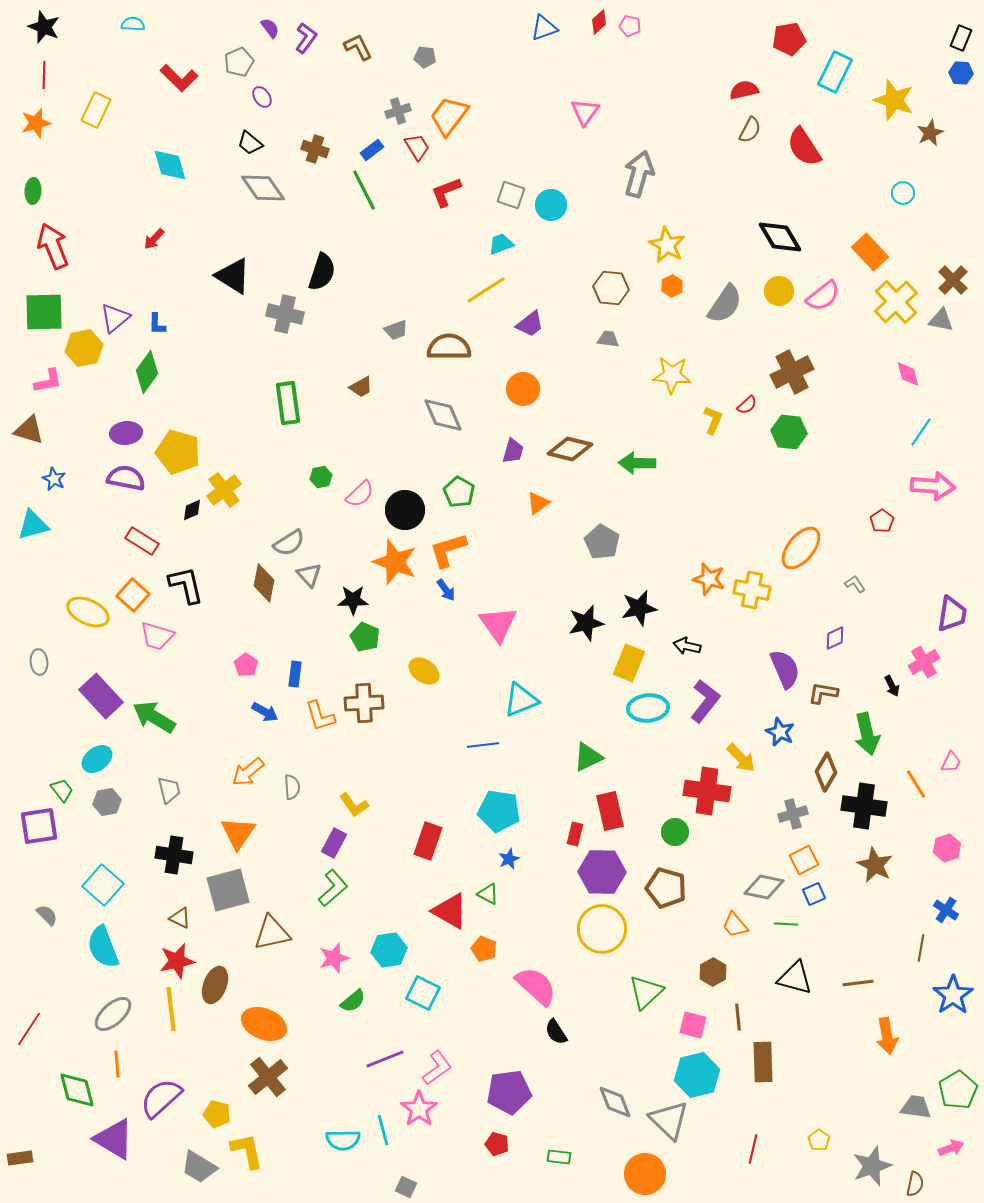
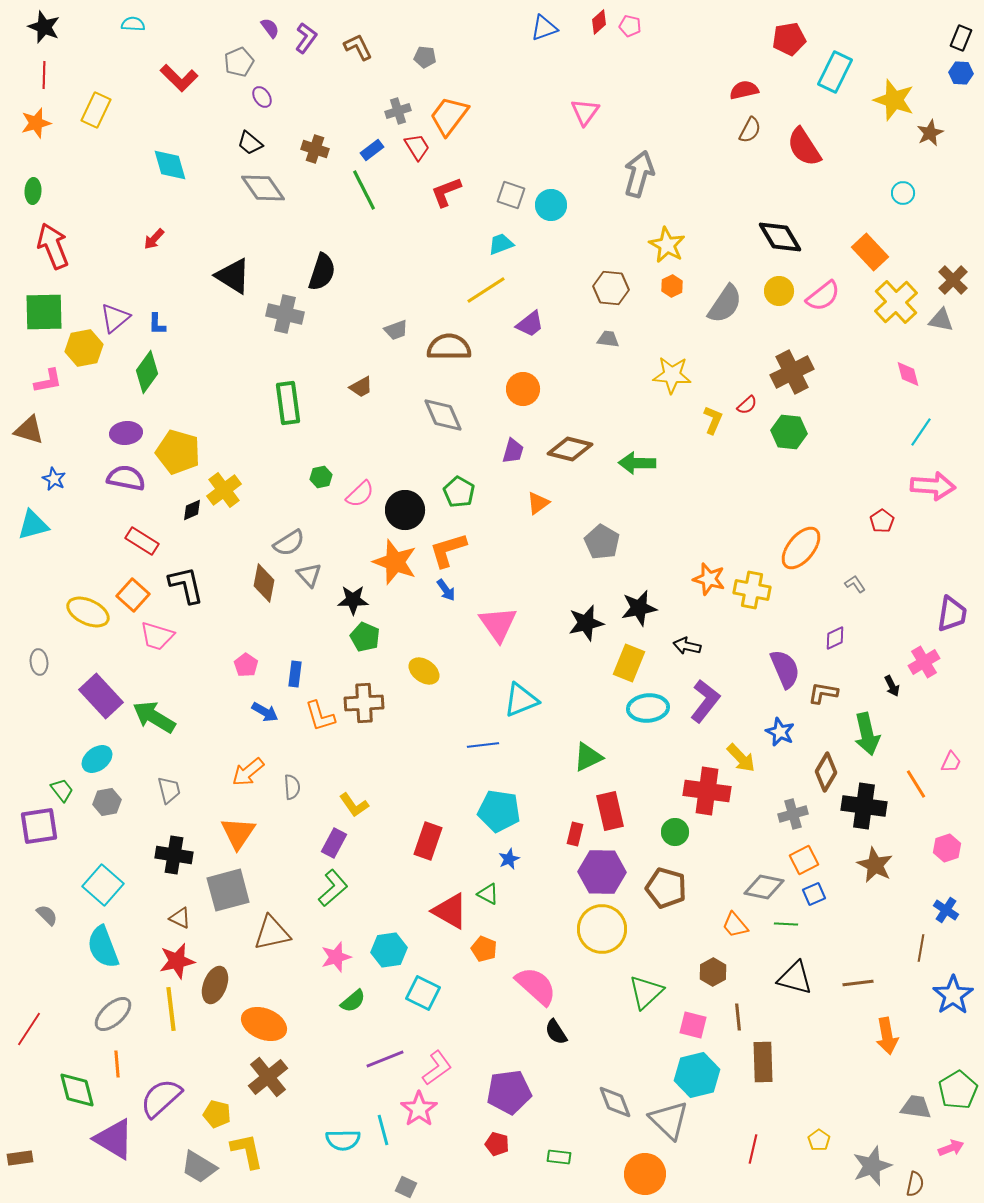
pink star at (334, 958): moved 2 px right, 1 px up
